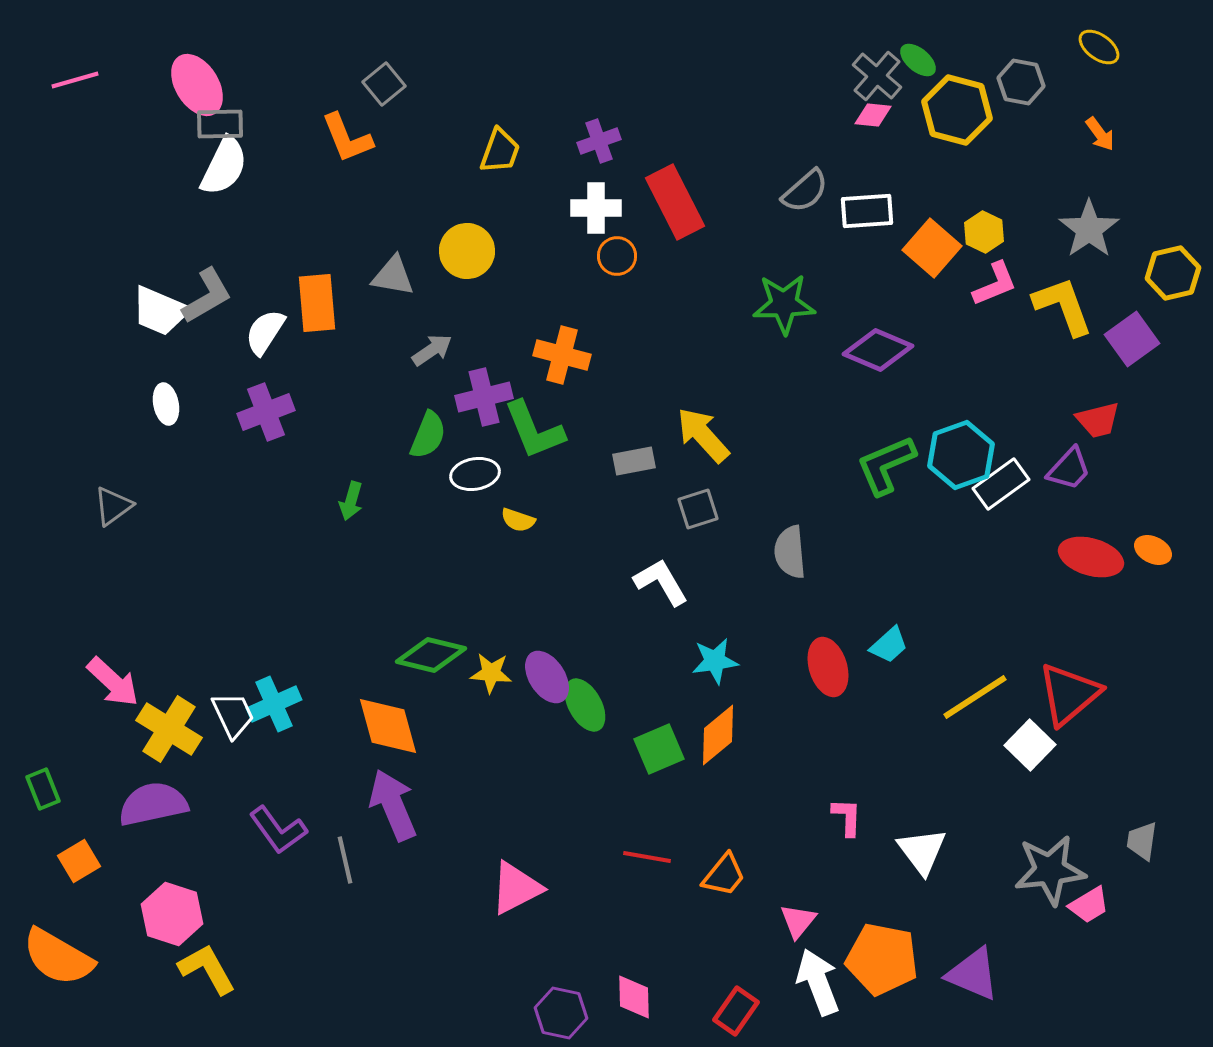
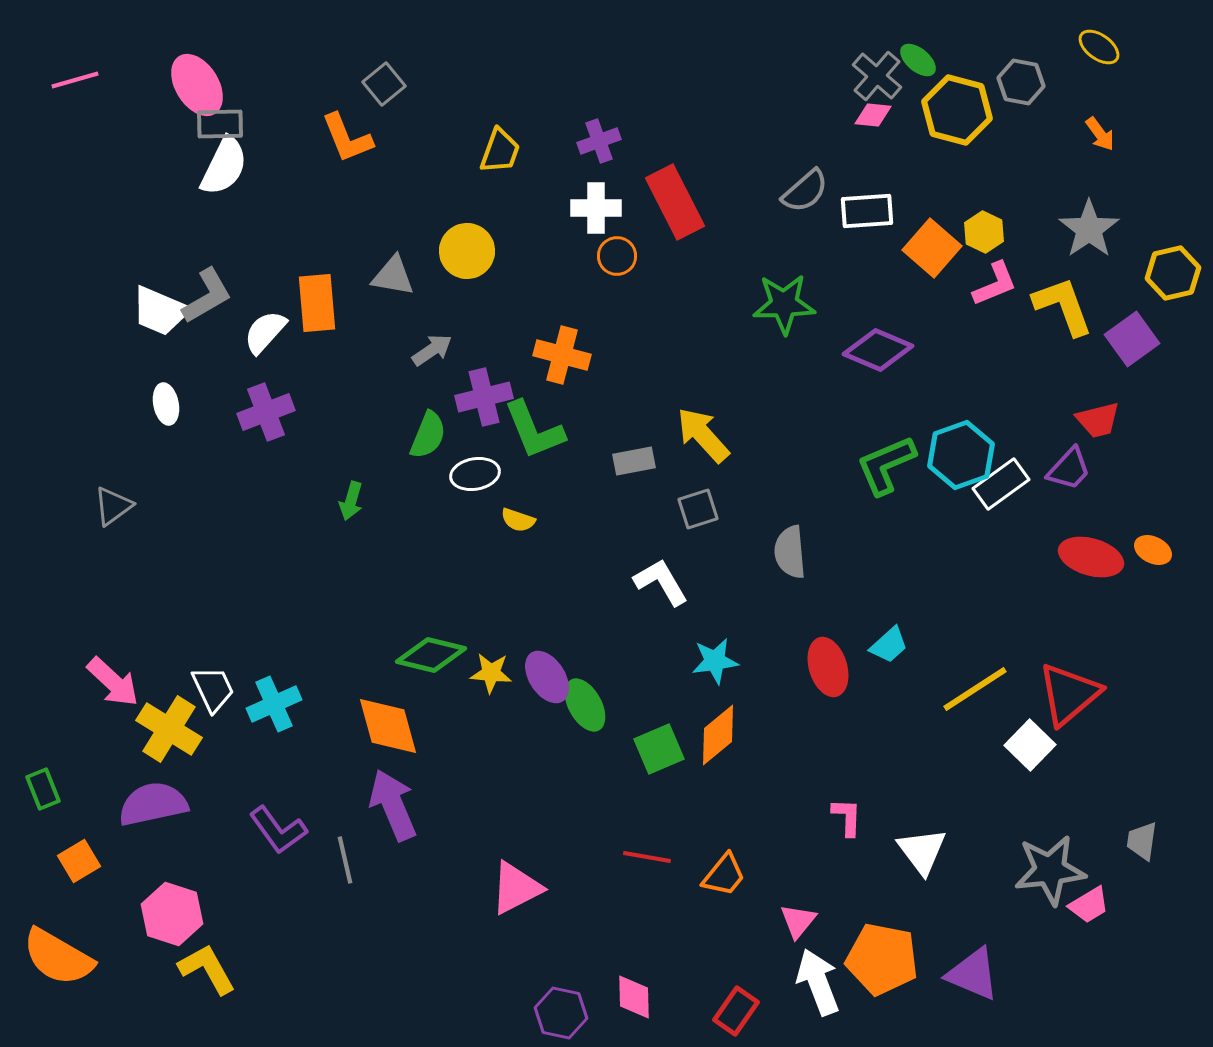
white semicircle at (265, 332): rotated 9 degrees clockwise
yellow line at (975, 697): moved 8 px up
white trapezoid at (233, 715): moved 20 px left, 26 px up
